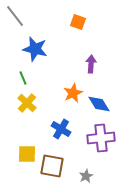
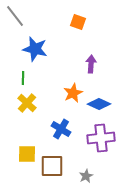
green line: rotated 24 degrees clockwise
blue diamond: rotated 35 degrees counterclockwise
brown square: rotated 10 degrees counterclockwise
